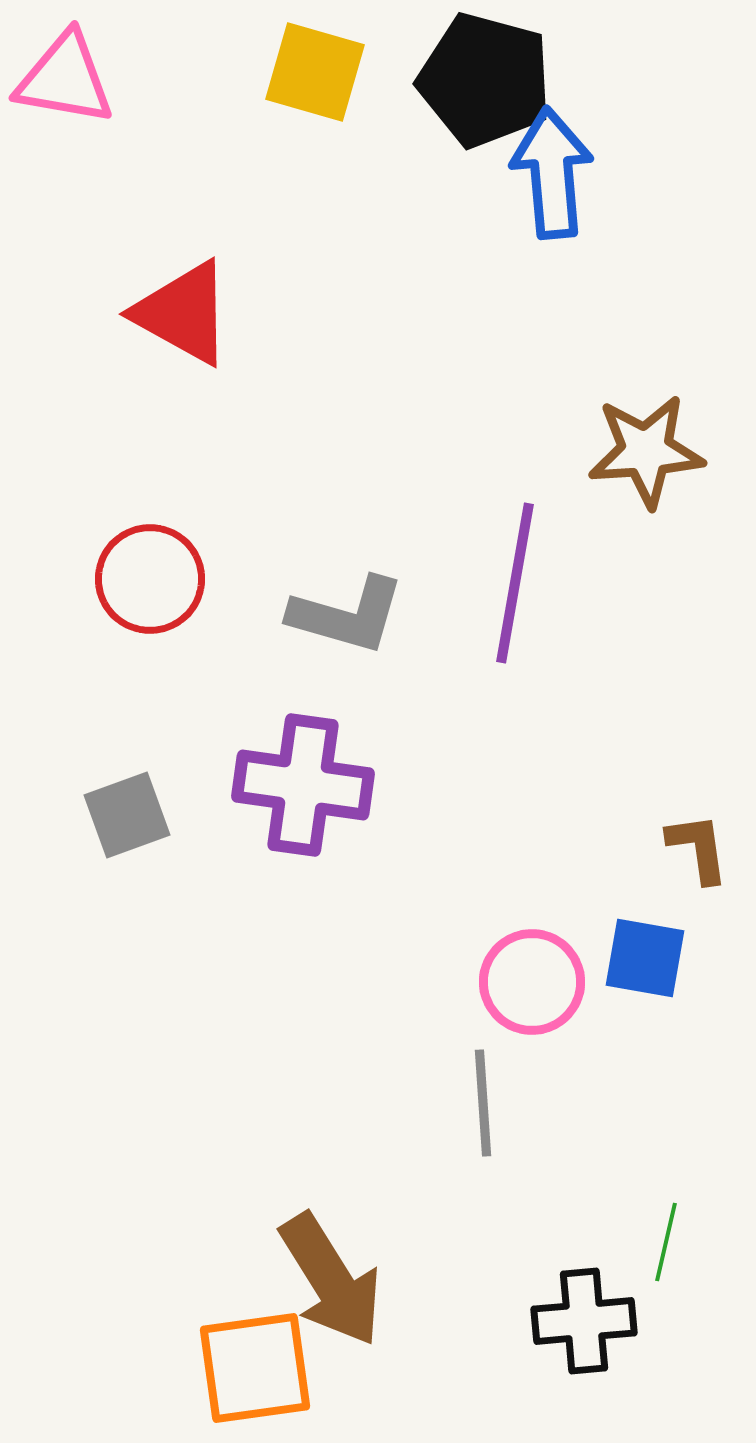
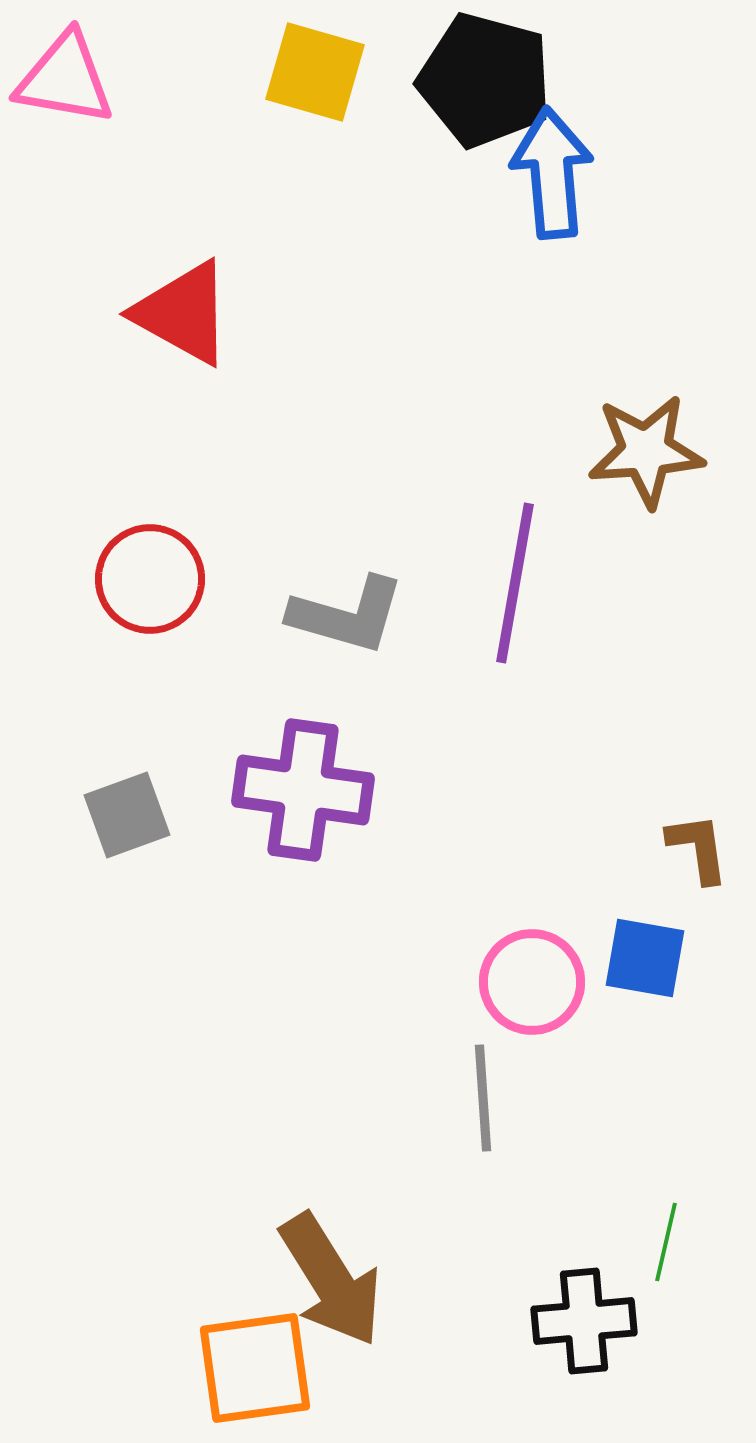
purple cross: moved 5 px down
gray line: moved 5 px up
